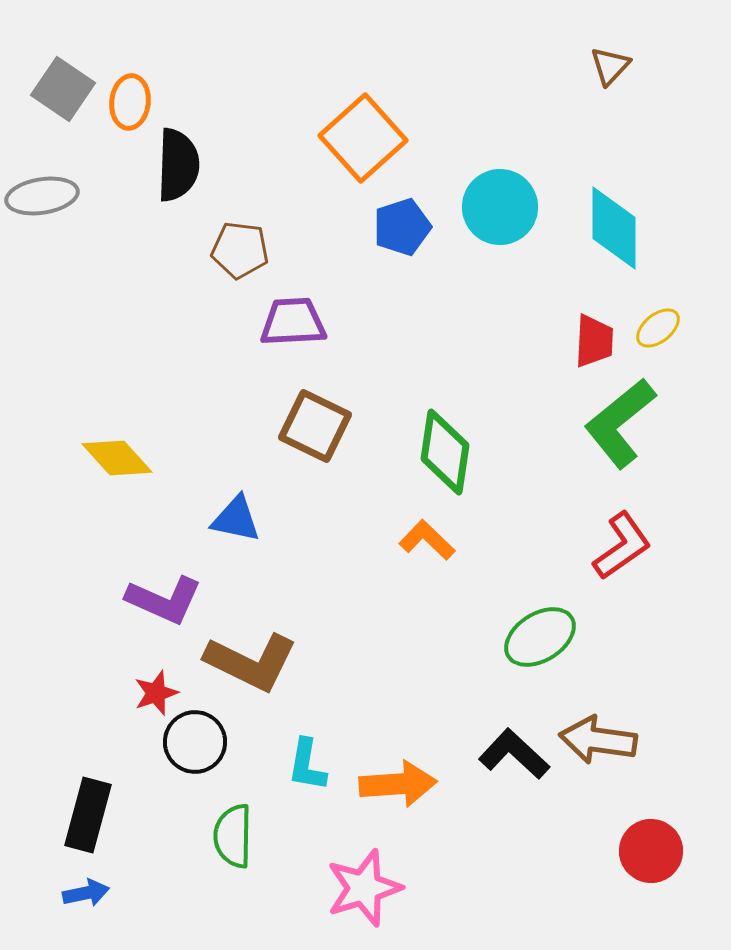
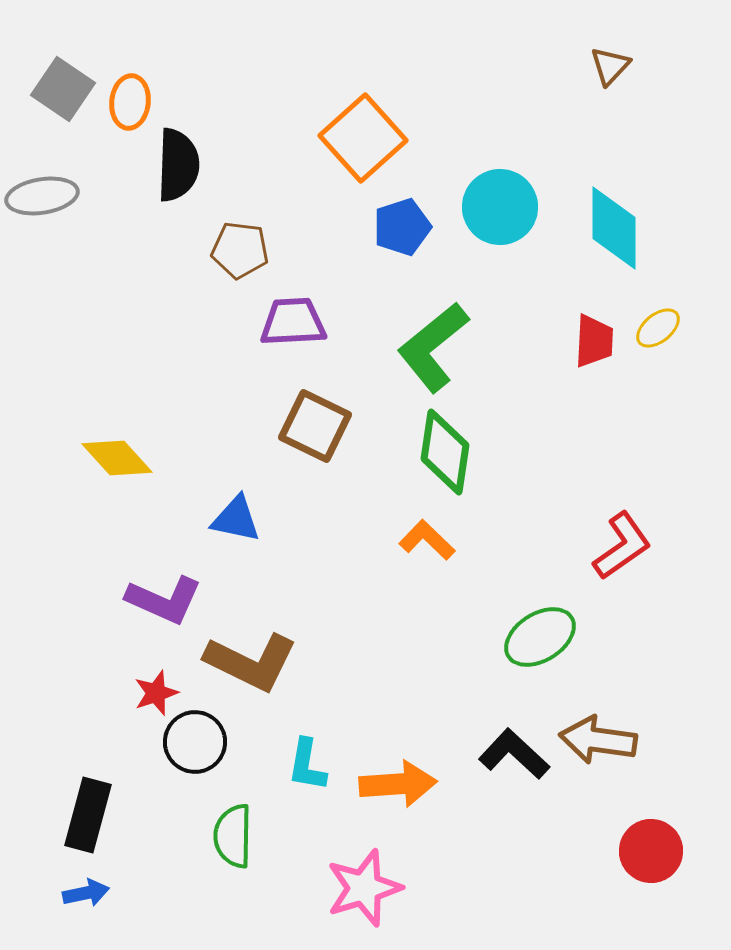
green L-shape: moved 187 px left, 76 px up
